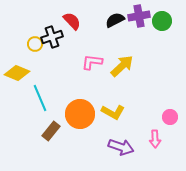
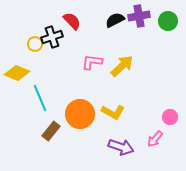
green circle: moved 6 px right
pink arrow: rotated 42 degrees clockwise
